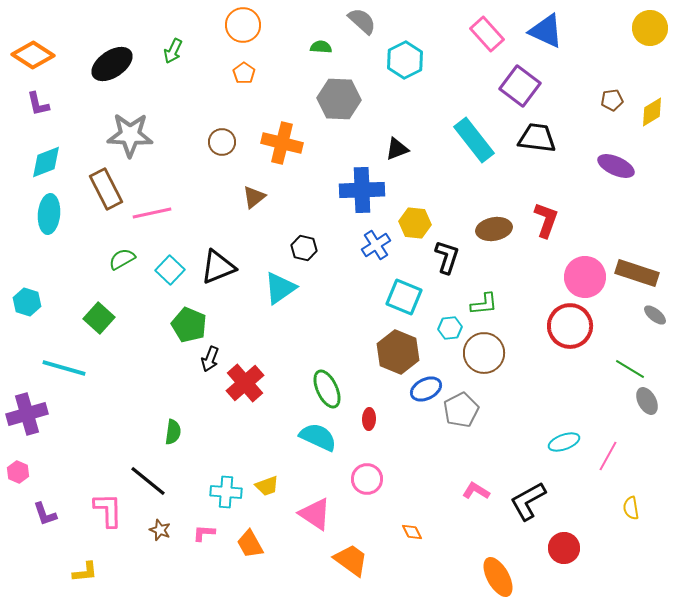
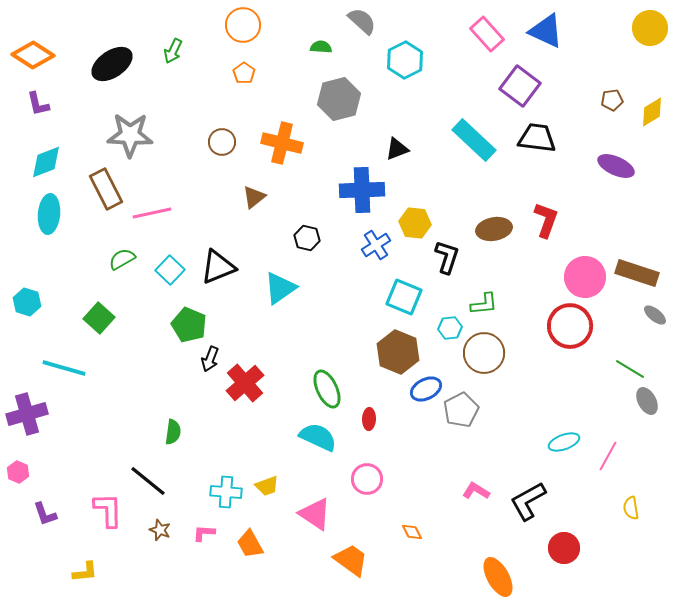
gray hexagon at (339, 99): rotated 18 degrees counterclockwise
cyan rectangle at (474, 140): rotated 9 degrees counterclockwise
black hexagon at (304, 248): moved 3 px right, 10 px up
